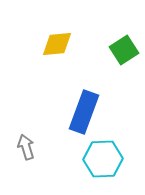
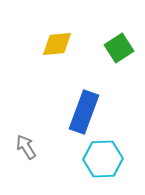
green square: moved 5 px left, 2 px up
gray arrow: rotated 15 degrees counterclockwise
